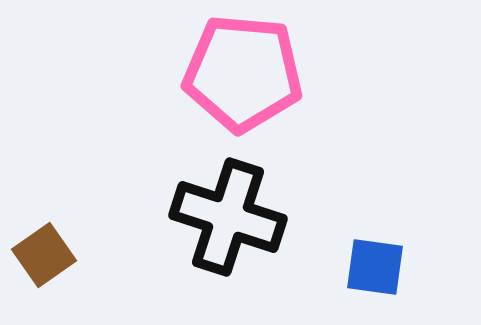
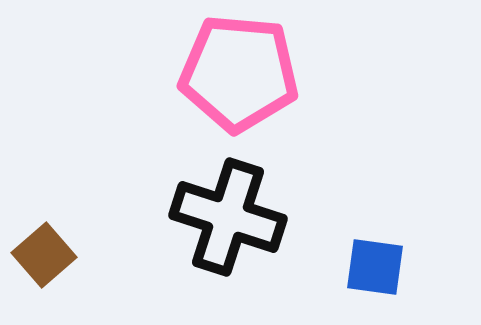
pink pentagon: moved 4 px left
brown square: rotated 6 degrees counterclockwise
